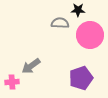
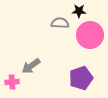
black star: moved 1 px right, 1 px down
